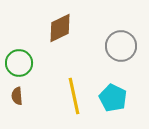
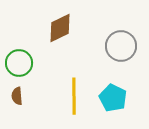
yellow line: rotated 12 degrees clockwise
